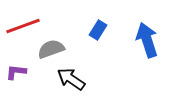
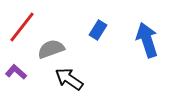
red line: moved 1 px left, 1 px down; rotated 32 degrees counterclockwise
purple L-shape: rotated 35 degrees clockwise
black arrow: moved 2 px left
